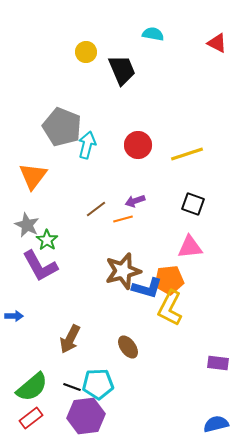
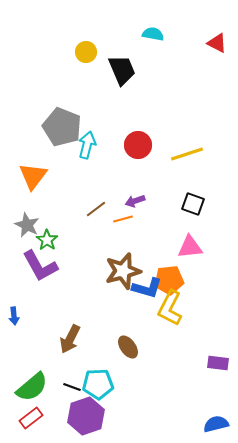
blue arrow: rotated 84 degrees clockwise
purple hexagon: rotated 12 degrees counterclockwise
